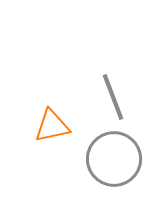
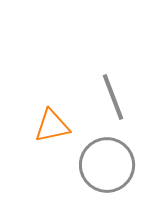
gray circle: moved 7 px left, 6 px down
